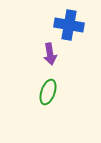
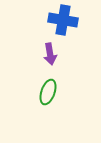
blue cross: moved 6 px left, 5 px up
